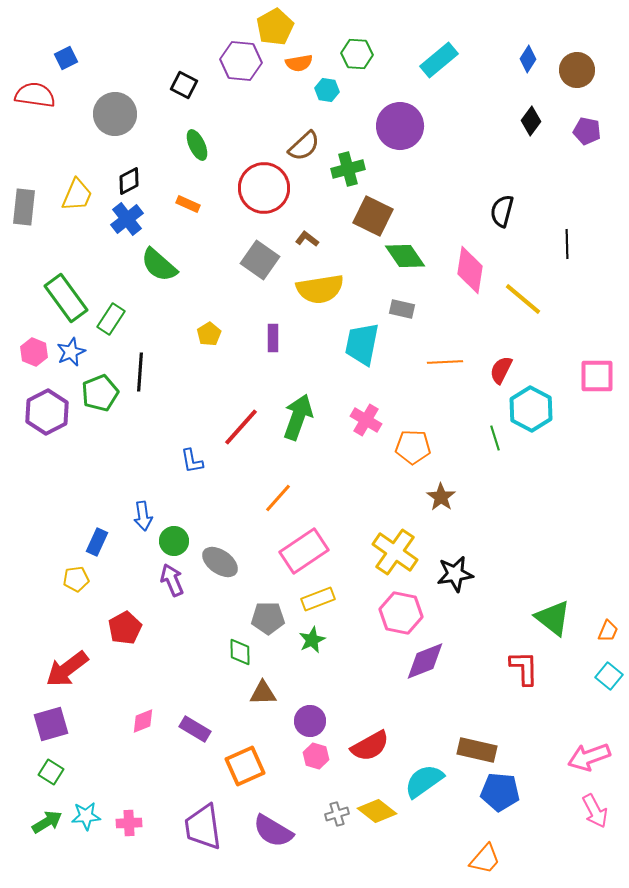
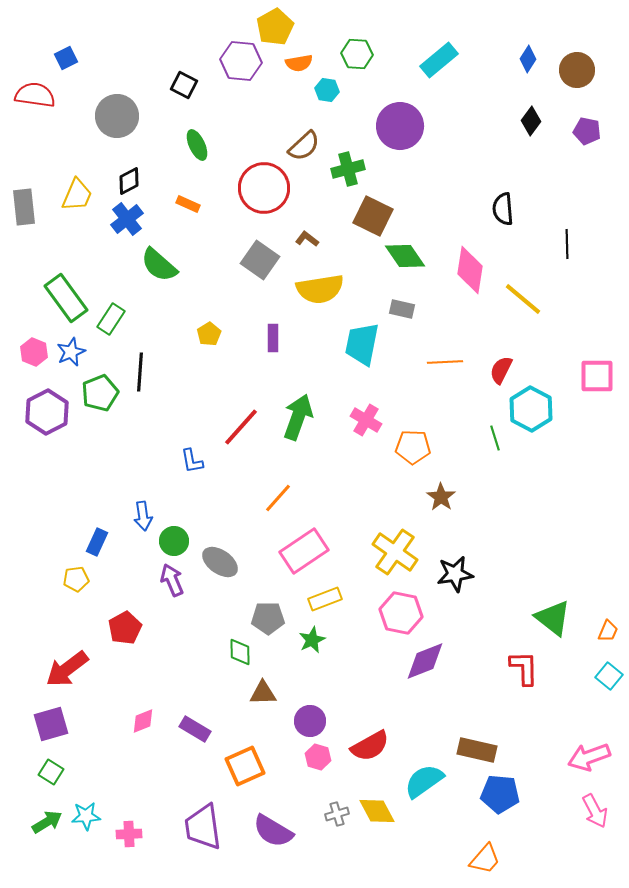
gray circle at (115, 114): moved 2 px right, 2 px down
gray rectangle at (24, 207): rotated 12 degrees counterclockwise
black semicircle at (502, 211): moved 1 px right, 2 px up; rotated 20 degrees counterclockwise
yellow rectangle at (318, 599): moved 7 px right
pink hexagon at (316, 756): moved 2 px right, 1 px down
blue pentagon at (500, 792): moved 2 px down
yellow diamond at (377, 811): rotated 24 degrees clockwise
pink cross at (129, 823): moved 11 px down
